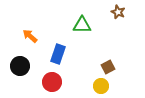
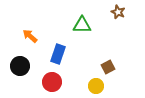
yellow circle: moved 5 px left
